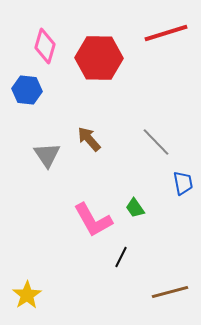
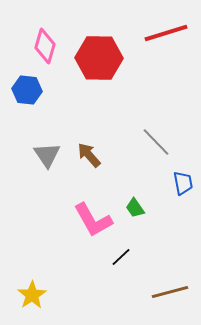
brown arrow: moved 16 px down
black line: rotated 20 degrees clockwise
yellow star: moved 5 px right
